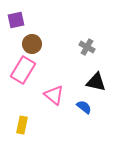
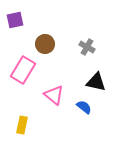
purple square: moved 1 px left
brown circle: moved 13 px right
